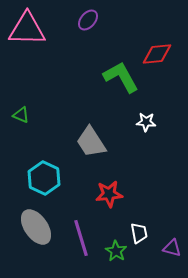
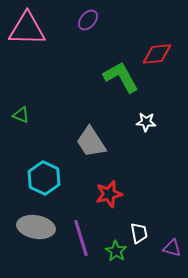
red star: rotated 8 degrees counterclockwise
gray ellipse: rotated 45 degrees counterclockwise
